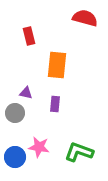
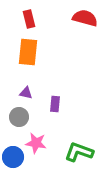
red rectangle: moved 17 px up
orange rectangle: moved 29 px left, 13 px up
gray circle: moved 4 px right, 4 px down
pink star: moved 3 px left, 4 px up
blue circle: moved 2 px left
